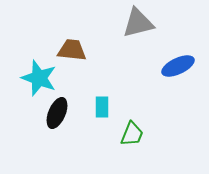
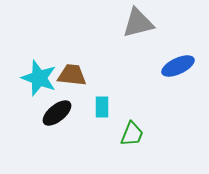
brown trapezoid: moved 25 px down
black ellipse: rotated 28 degrees clockwise
